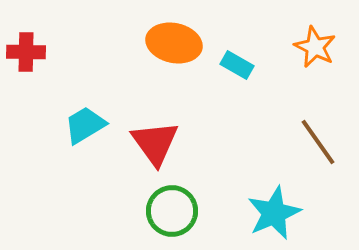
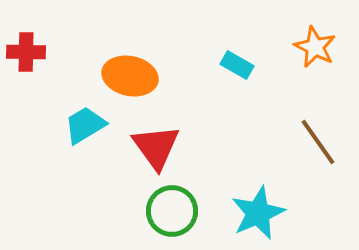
orange ellipse: moved 44 px left, 33 px down
red triangle: moved 1 px right, 4 px down
cyan star: moved 16 px left
